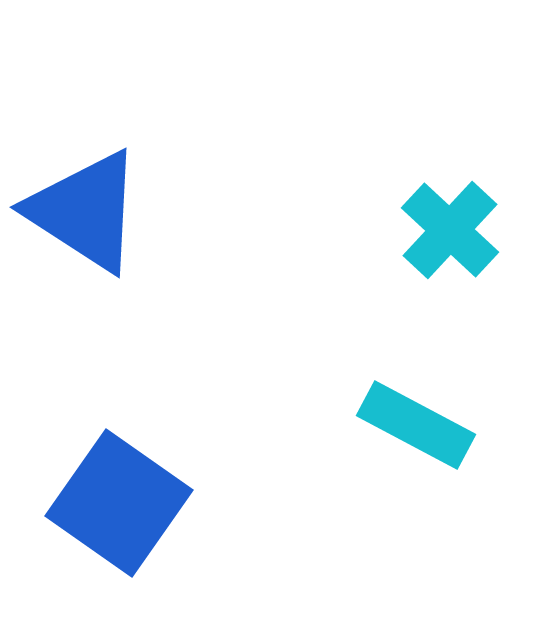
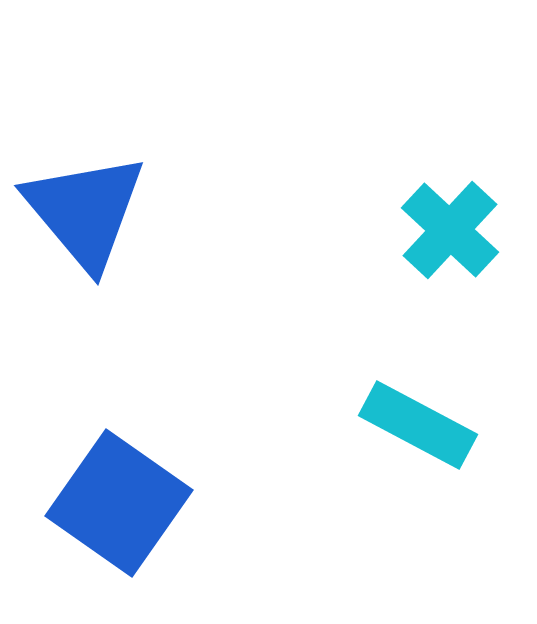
blue triangle: rotated 17 degrees clockwise
cyan rectangle: moved 2 px right
